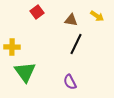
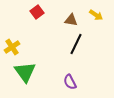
yellow arrow: moved 1 px left, 1 px up
yellow cross: rotated 35 degrees counterclockwise
